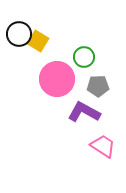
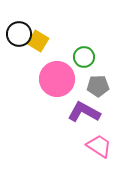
pink trapezoid: moved 4 px left
